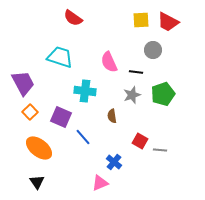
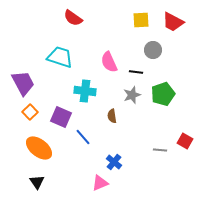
red trapezoid: moved 5 px right
red square: moved 45 px right
